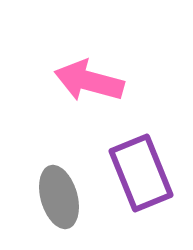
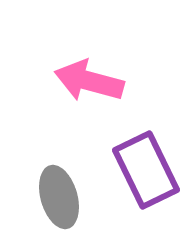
purple rectangle: moved 5 px right, 3 px up; rotated 4 degrees counterclockwise
